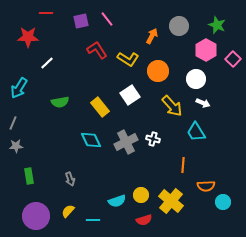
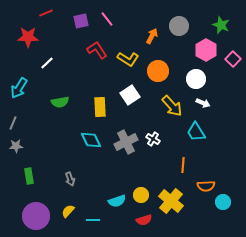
red line: rotated 24 degrees counterclockwise
green star: moved 4 px right
yellow rectangle: rotated 36 degrees clockwise
white cross: rotated 16 degrees clockwise
